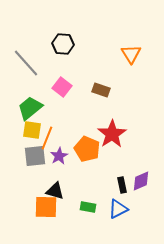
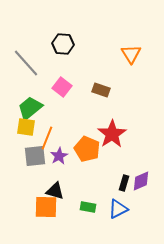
yellow square: moved 6 px left, 3 px up
black rectangle: moved 2 px right, 2 px up; rotated 28 degrees clockwise
